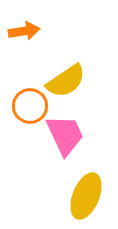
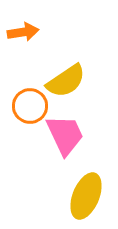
orange arrow: moved 1 px left, 1 px down
